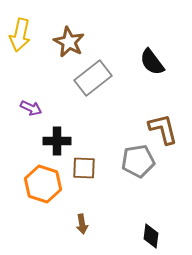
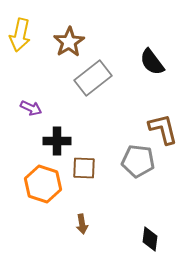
brown star: rotated 12 degrees clockwise
gray pentagon: rotated 16 degrees clockwise
black diamond: moved 1 px left, 3 px down
